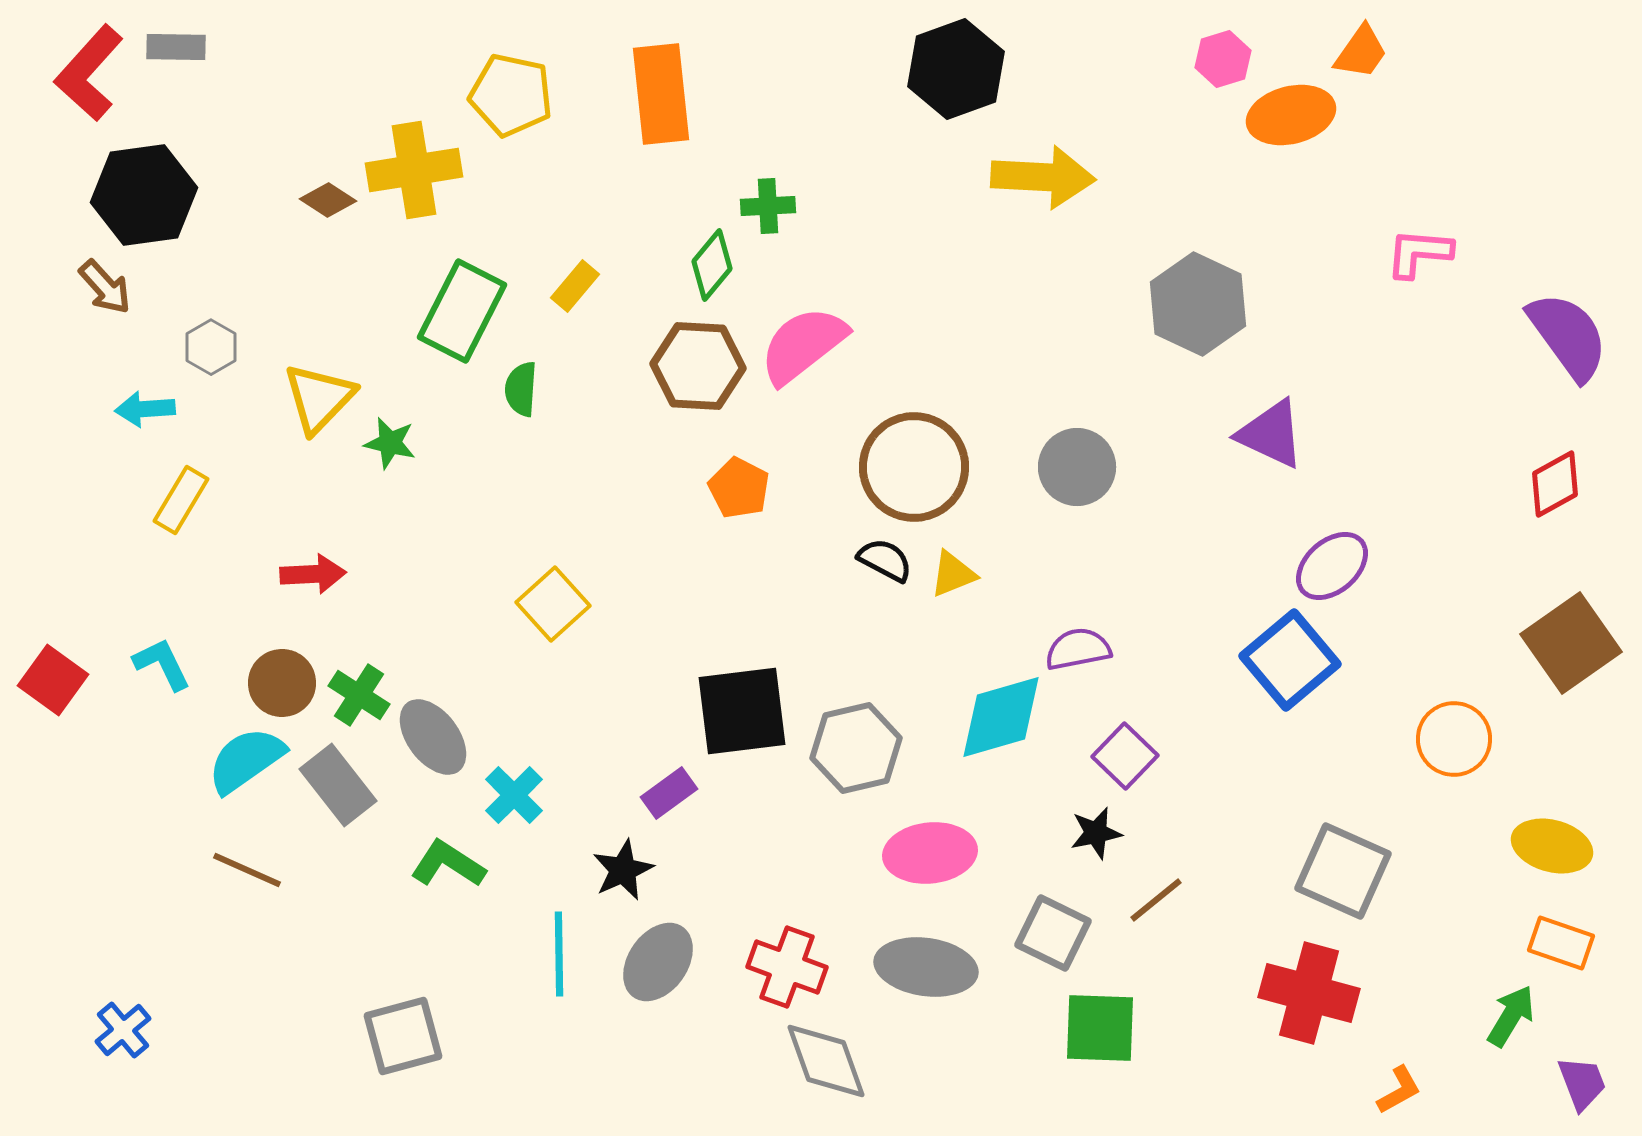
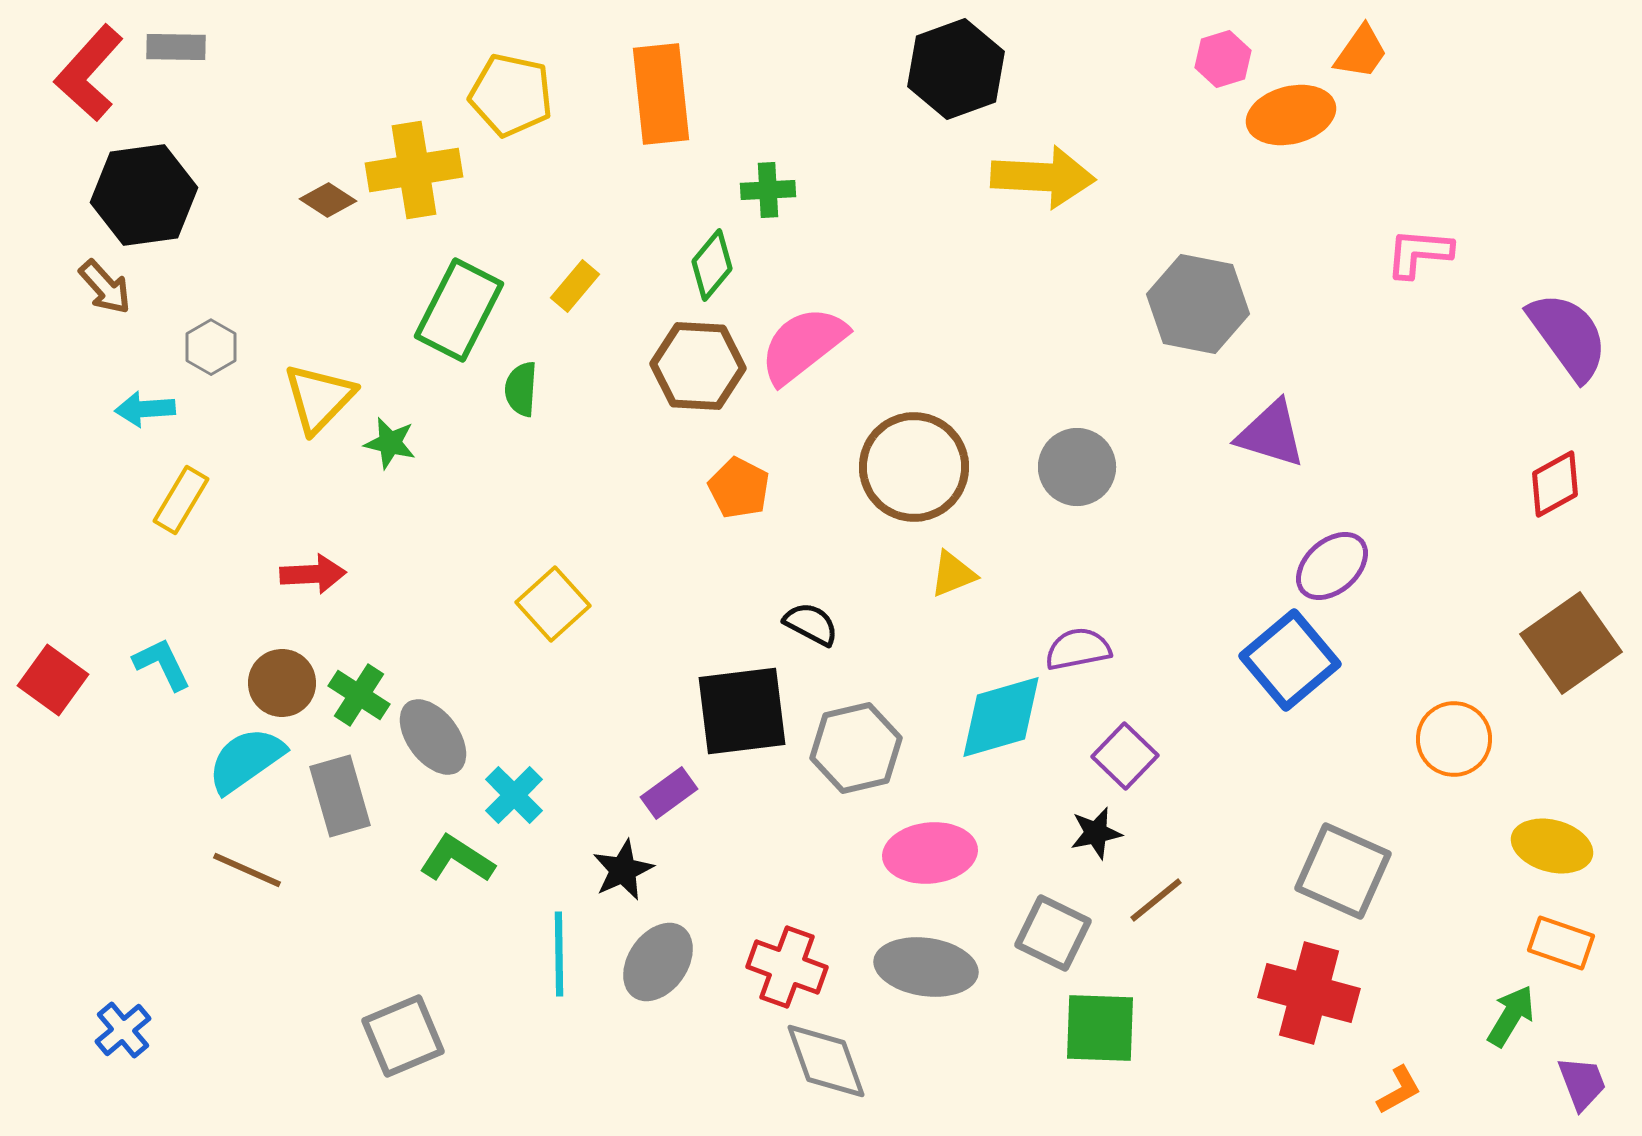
green cross at (768, 206): moved 16 px up
gray hexagon at (1198, 304): rotated 14 degrees counterclockwise
green rectangle at (462, 311): moved 3 px left, 1 px up
purple triangle at (1271, 434): rotated 8 degrees counterclockwise
black semicircle at (885, 560): moved 74 px left, 64 px down
gray rectangle at (338, 785): moved 2 px right, 11 px down; rotated 22 degrees clockwise
green L-shape at (448, 864): moved 9 px right, 5 px up
gray square at (403, 1036): rotated 8 degrees counterclockwise
